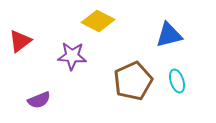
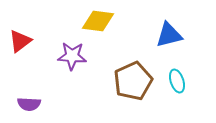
yellow diamond: rotated 20 degrees counterclockwise
purple semicircle: moved 10 px left, 4 px down; rotated 25 degrees clockwise
